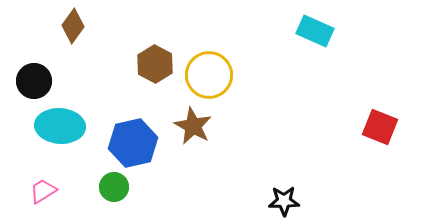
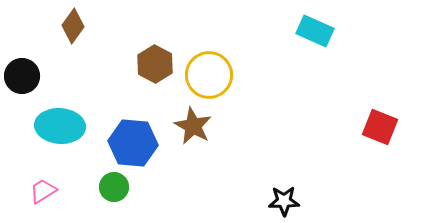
black circle: moved 12 px left, 5 px up
blue hexagon: rotated 18 degrees clockwise
